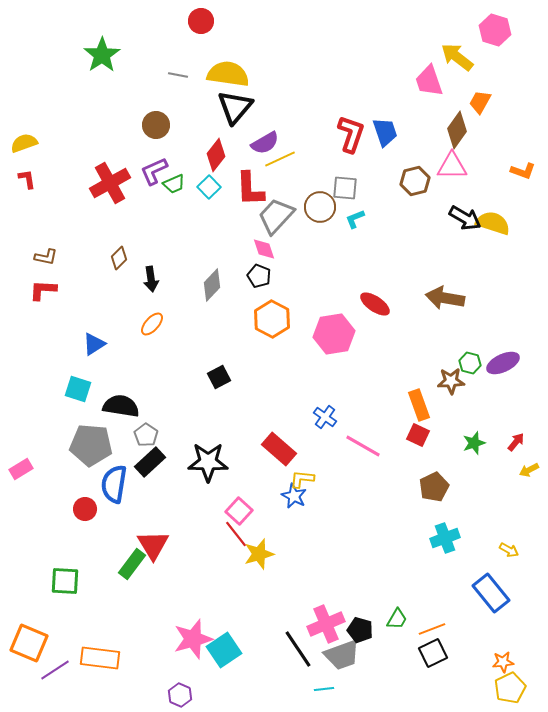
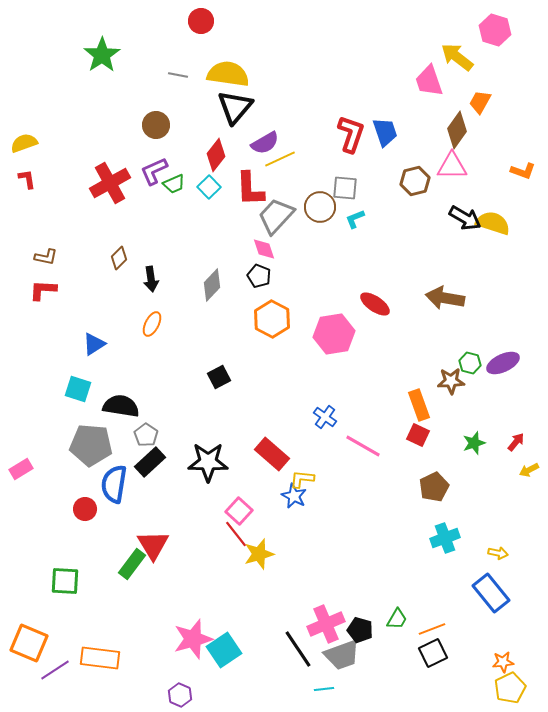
orange ellipse at (152, 324): rotated 15 degrees counterclockwise
red rectangle at (279, 449): moved 7 px left, 5 px down
yellow arrow at (509, 550): moved 11 px left, 3 px down; rotated 18 degrees counterclockwise
